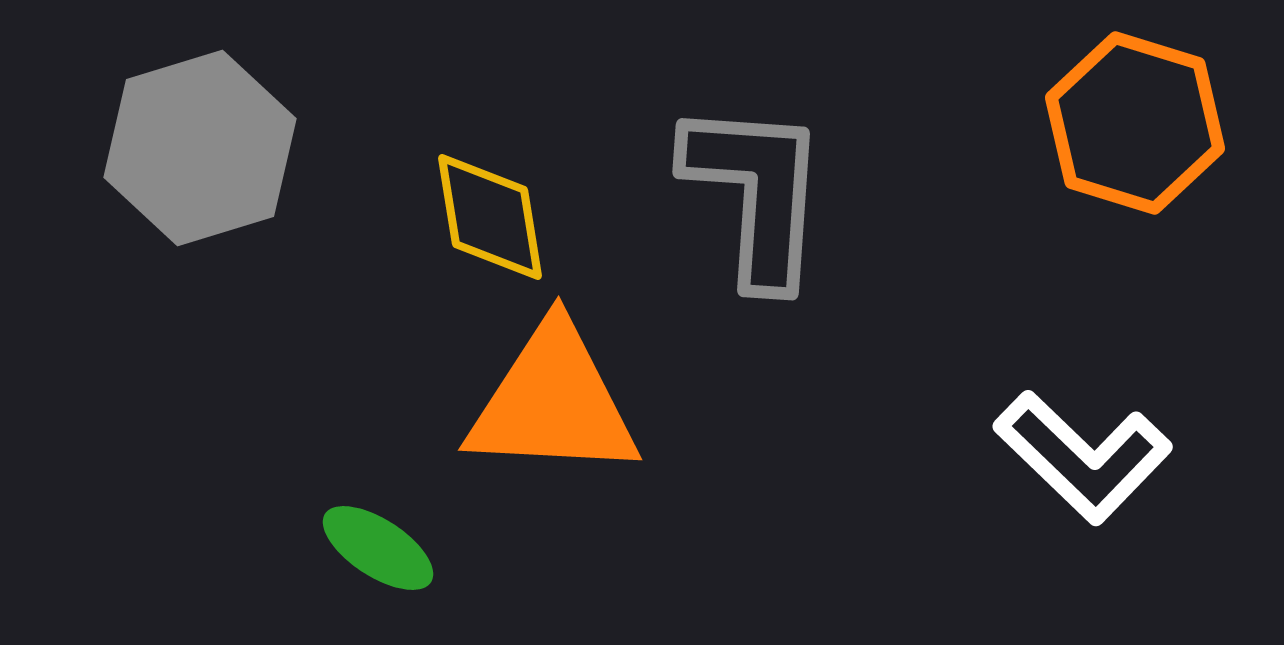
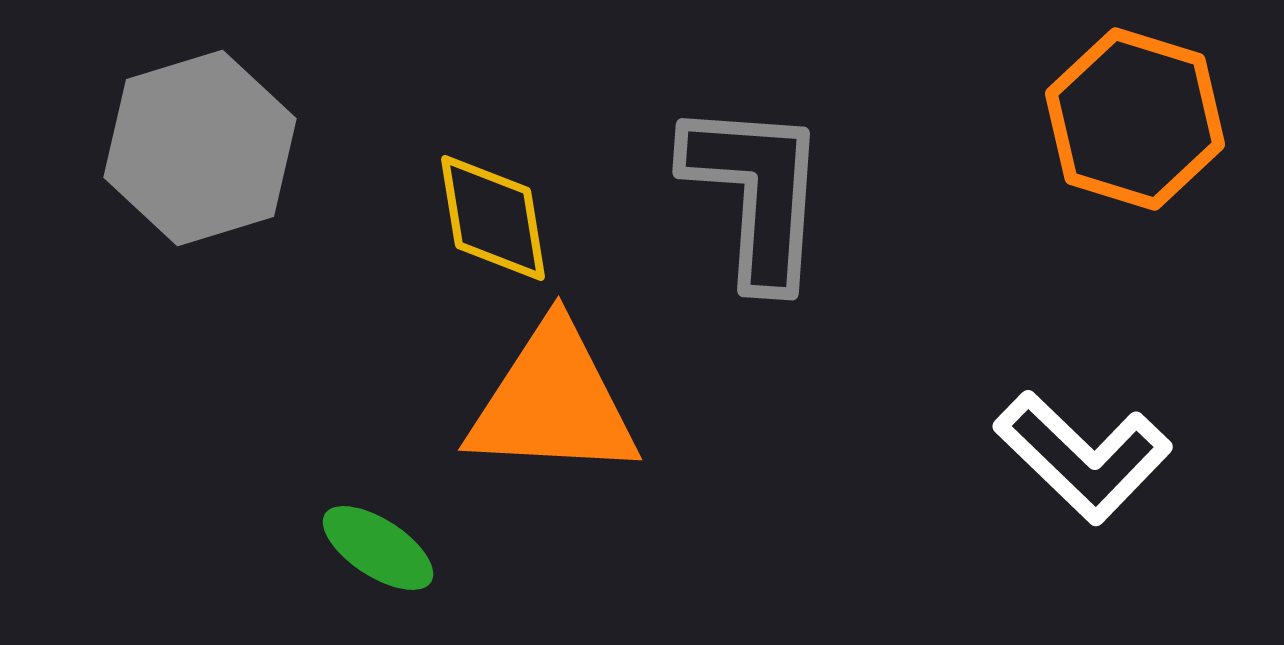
orange hexagon: moved 4 px up
yellow diamond: moved 3 px right, 1 px down
